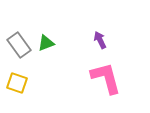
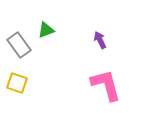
green triangle: moved 13 px up
pink L-shape: moved 7 px down
